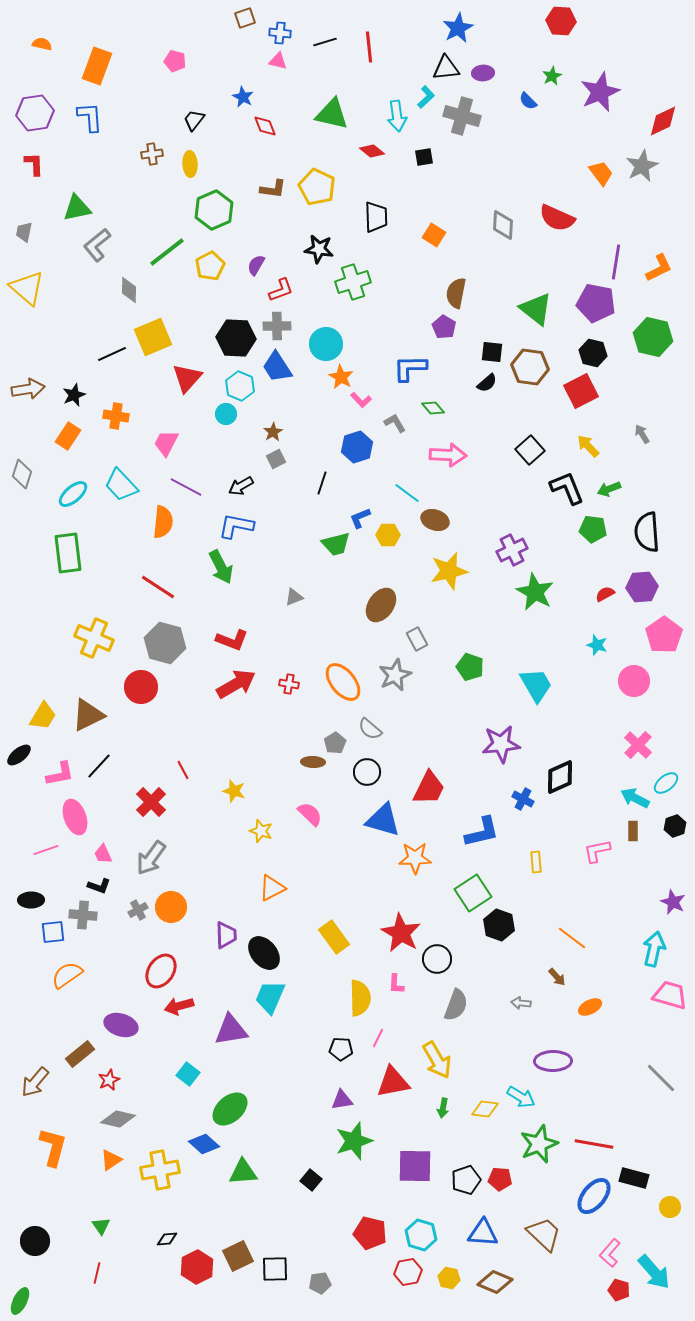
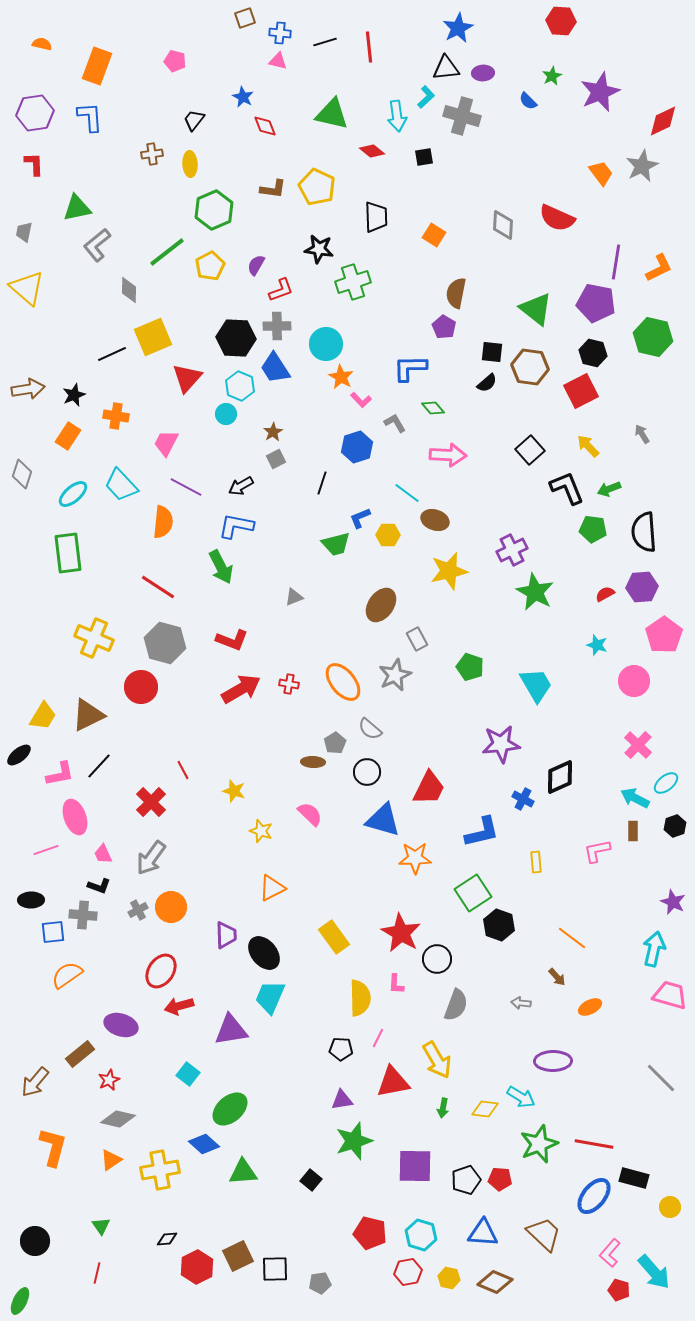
blue trapezoid at (277, 367): moved 2 px left, 1 px down
black semicircle at (647, 532): moved 3 px left
red arrow at (236, 684): moved 5 px right, 5 px down
